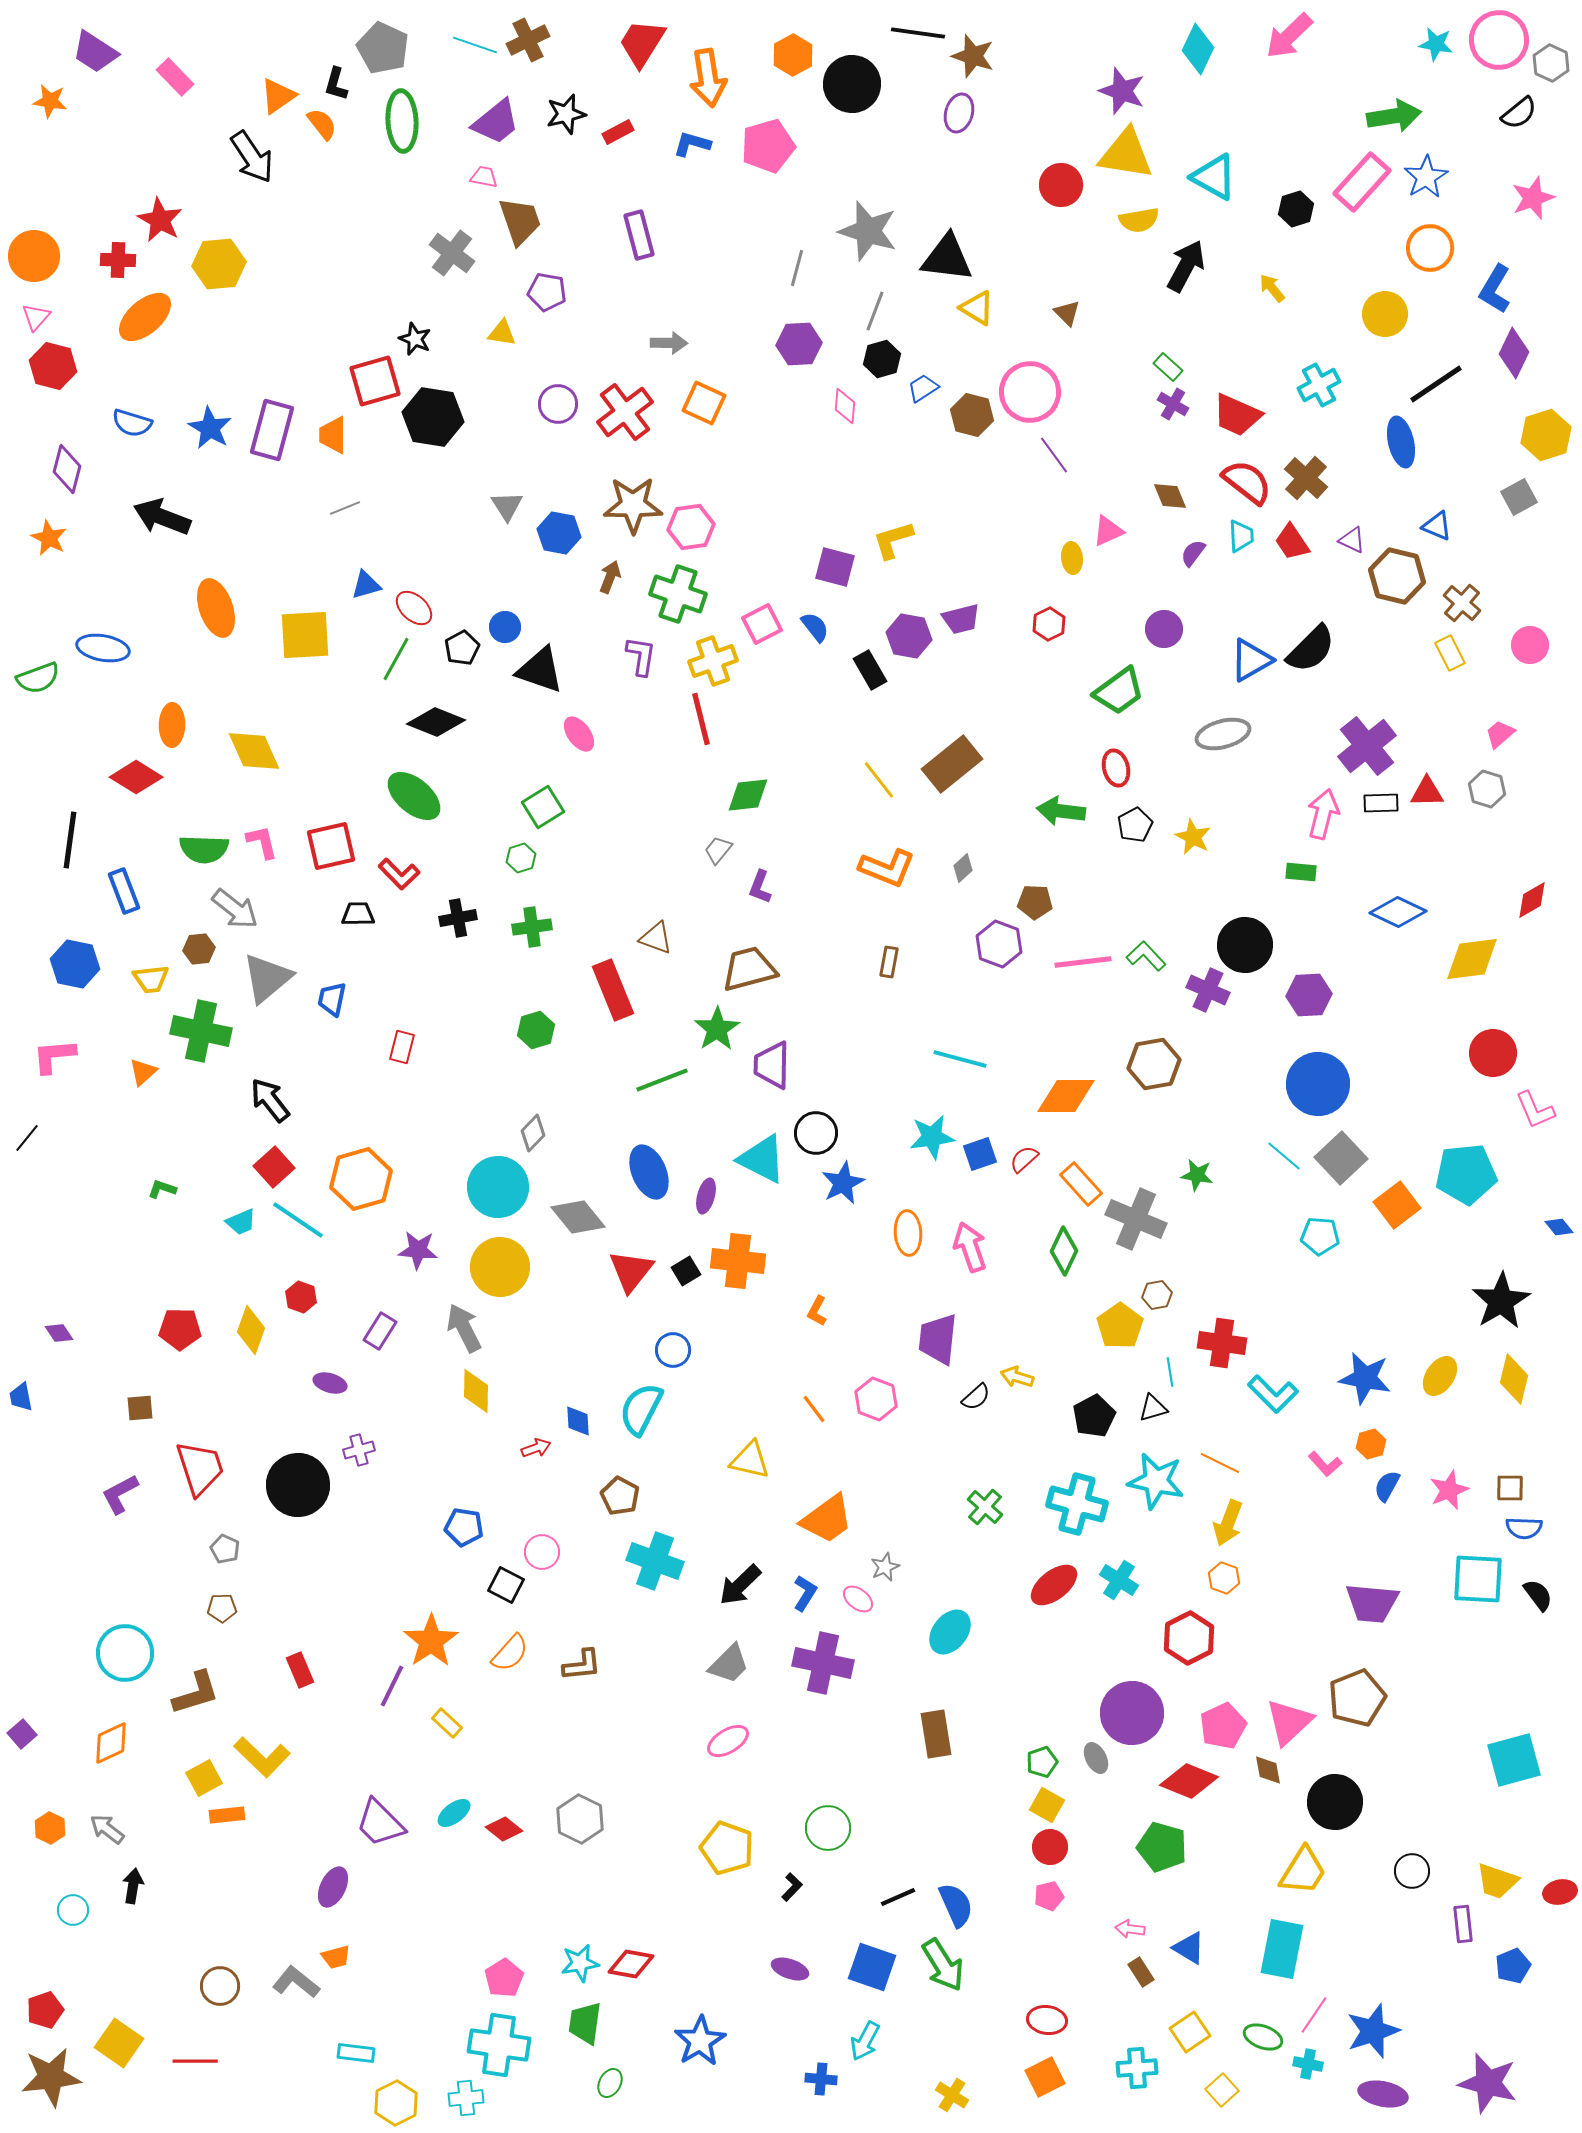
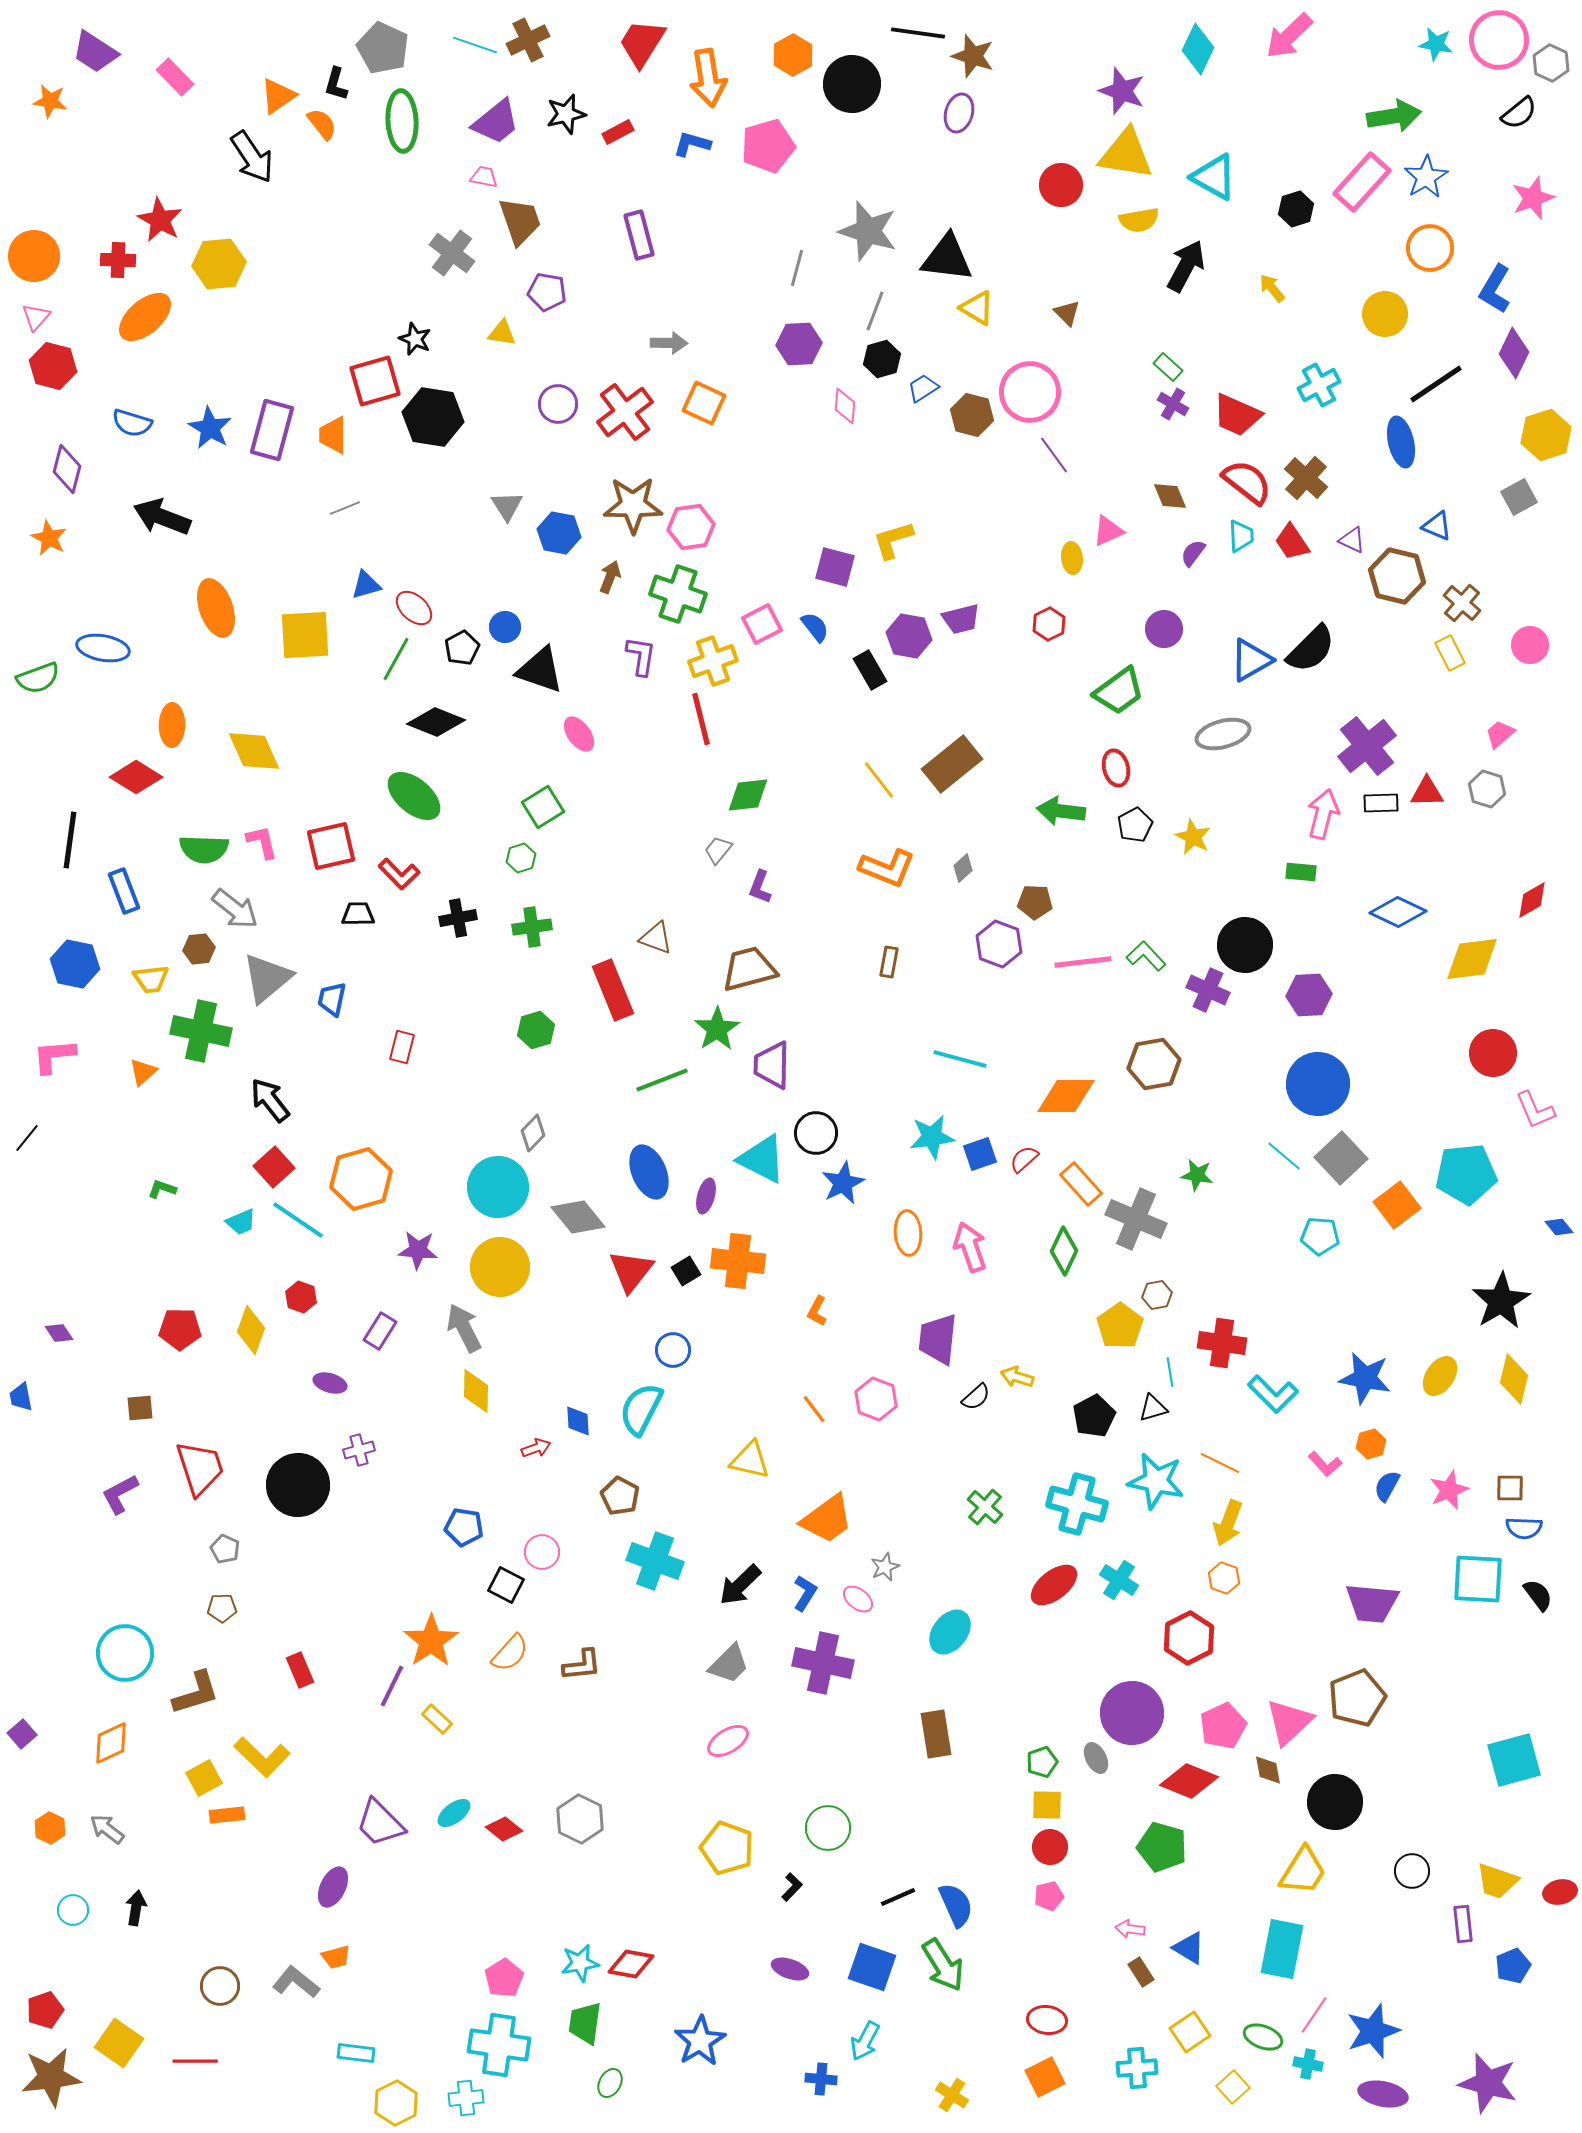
yellow rectangle at (447, 1723): moved 10 px left, 4 px up
yellow square at (1047, 1805): rotated 28 degrees counterclockwise
black arrow at (133, 1886): moved 3 px right, 22 px down
yellow square at (1222, 2090): moved 11 px right, 3 px up
